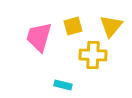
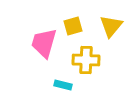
pink trapezoid: moved 5 px right, 6 px down
yellow cross: moved 7 px left, 5 px down
